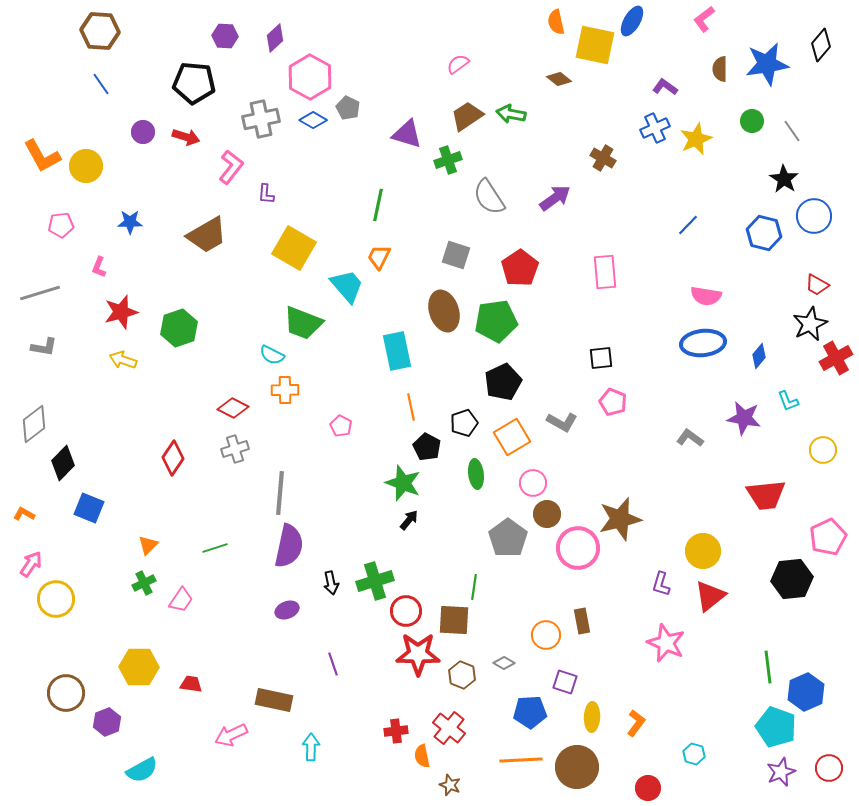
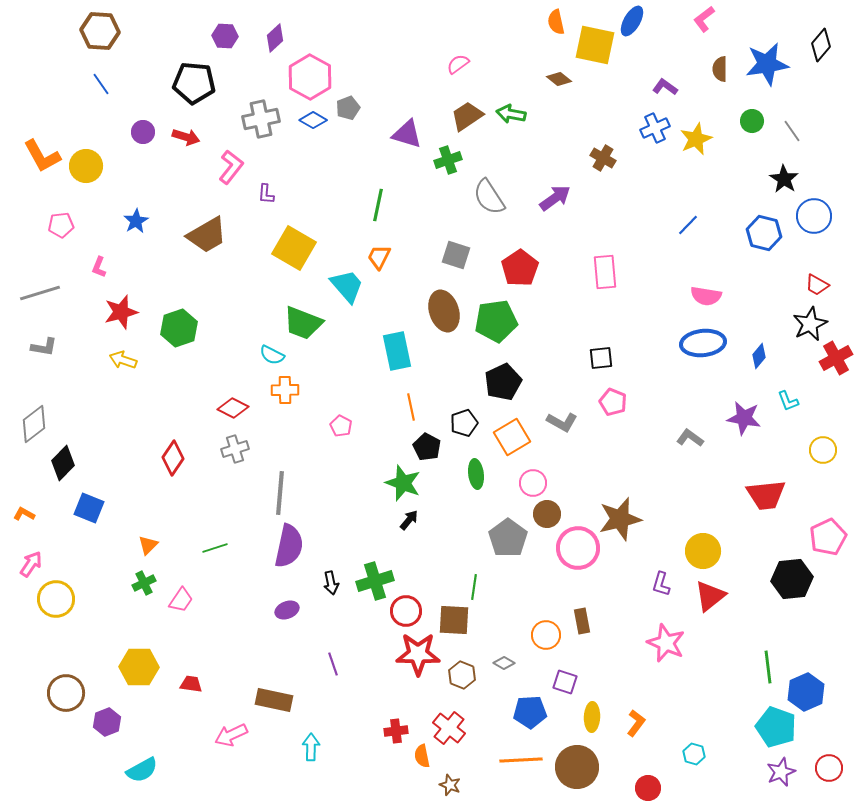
gray pentagon at (348, 108): rotated 25 degrees clockwise
blue star at (130, 222): moved 6 px right, 1 px up; rotated 30 degrees counterclockwise
